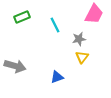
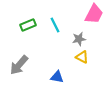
green rectangle: moved 6 px right, 8 px down
yellow triangle: rotated 40 degrees counterclockwise
gray arrow: moved 4 px right, 1 px up; rotated 115 degrees clockwise
blue triangle: rotated 32 degrees clockwise
